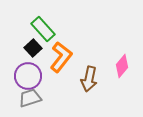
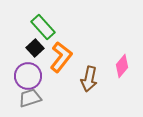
green rectangle: moved 2 px up
black square: moved 2 px right
